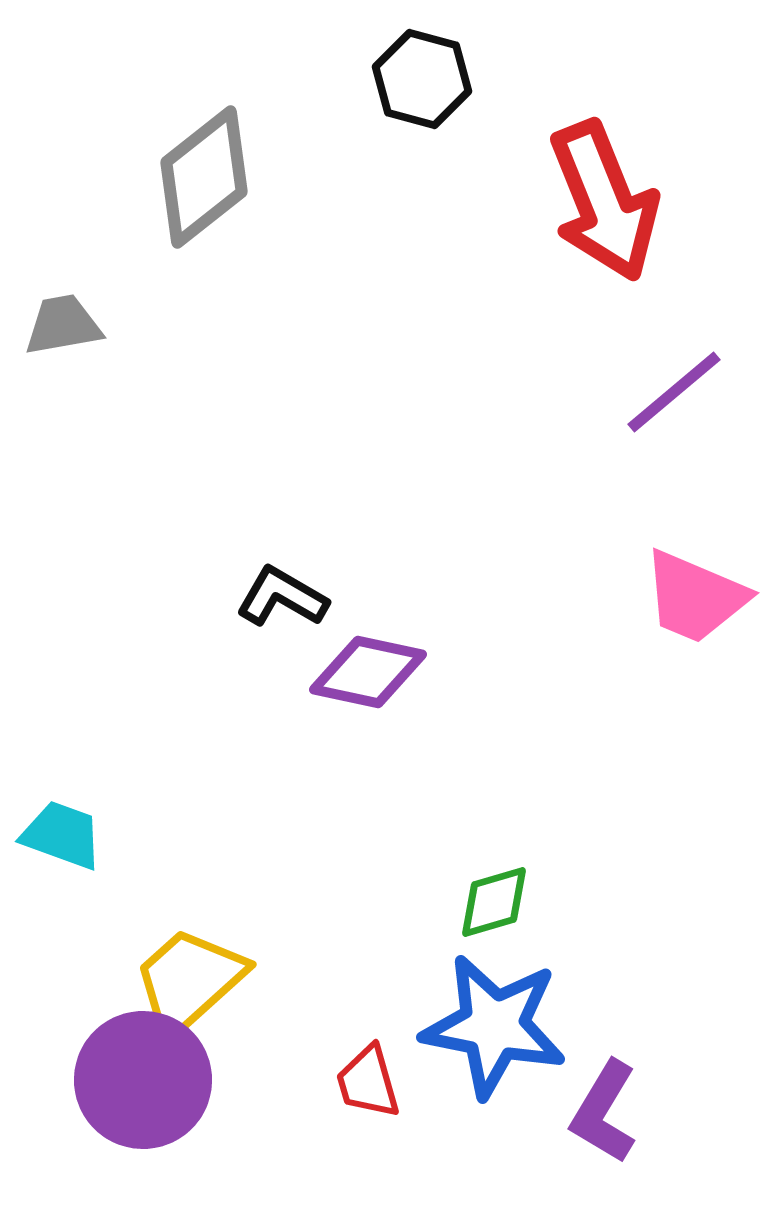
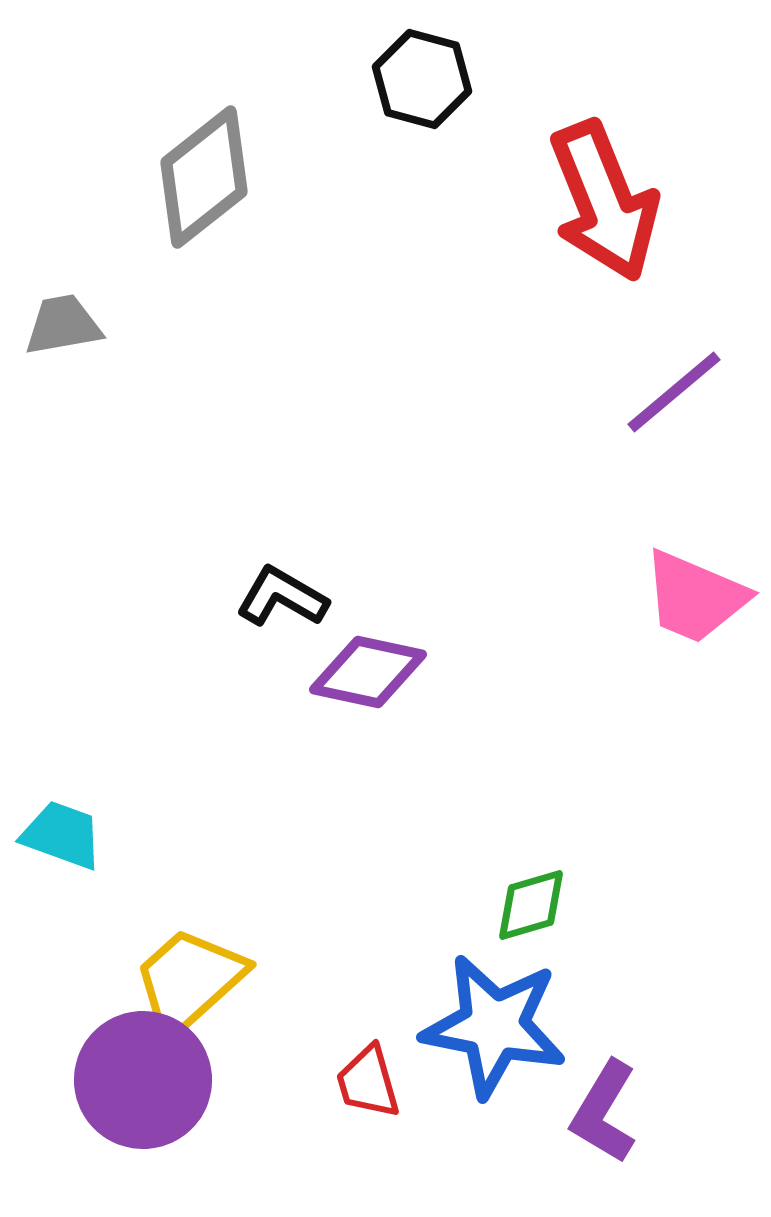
green diamond: moved 37 px right, 3 px down
